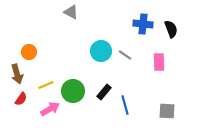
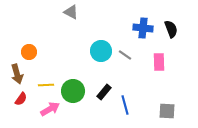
blue cross: moved 4 px down
yellow line: rotated 21 degrees clockwise
